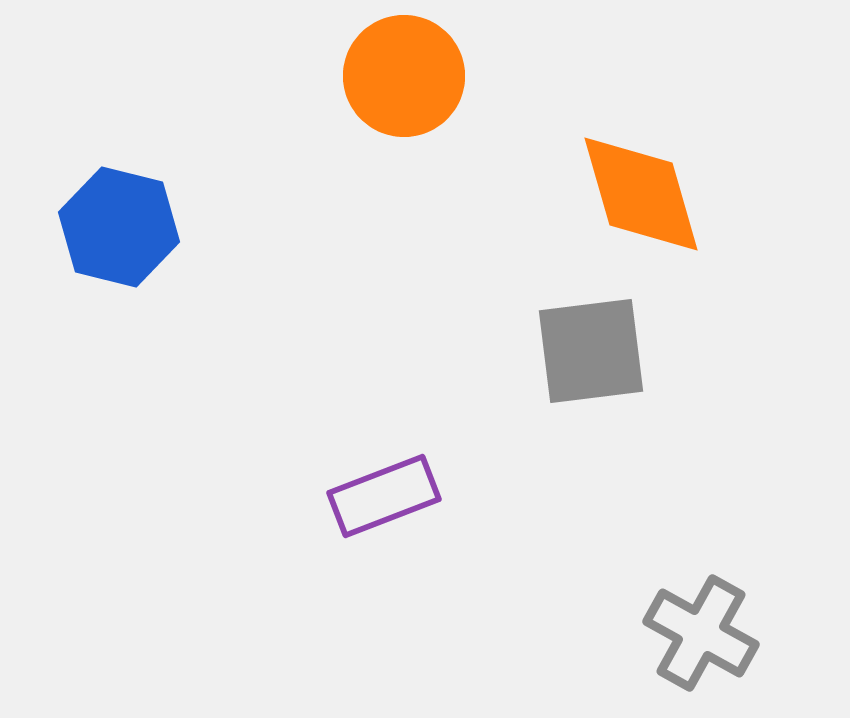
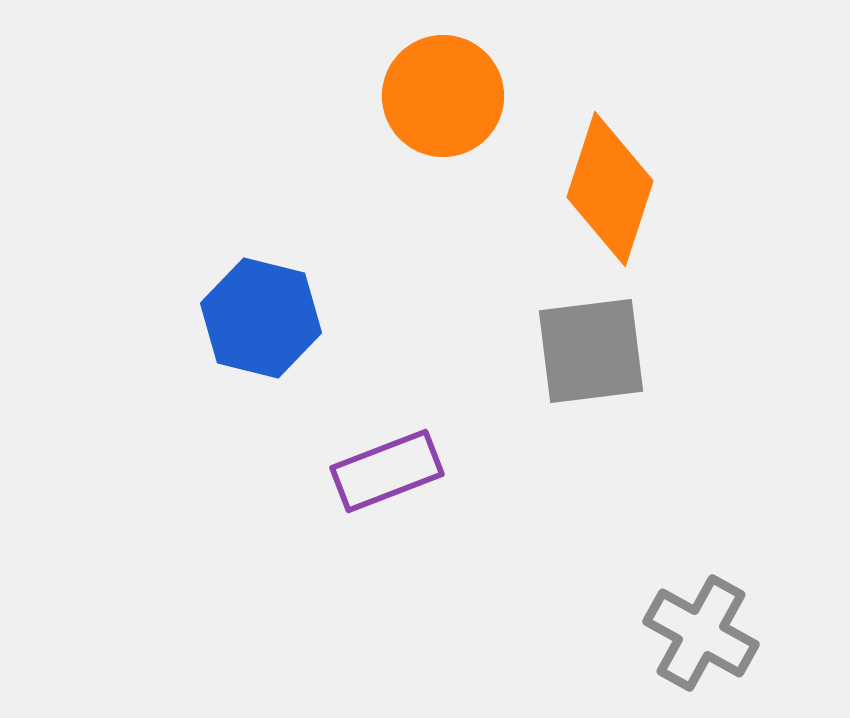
orange circle: moved 39 px right, 20 px down
orange diamond: moved 31 px left, 5 px up; rotated 34 degrees clockwise
blue hexagon: moved 142 px right, 91 px down
purple rectangle: moved 3 px right, 25 px up
